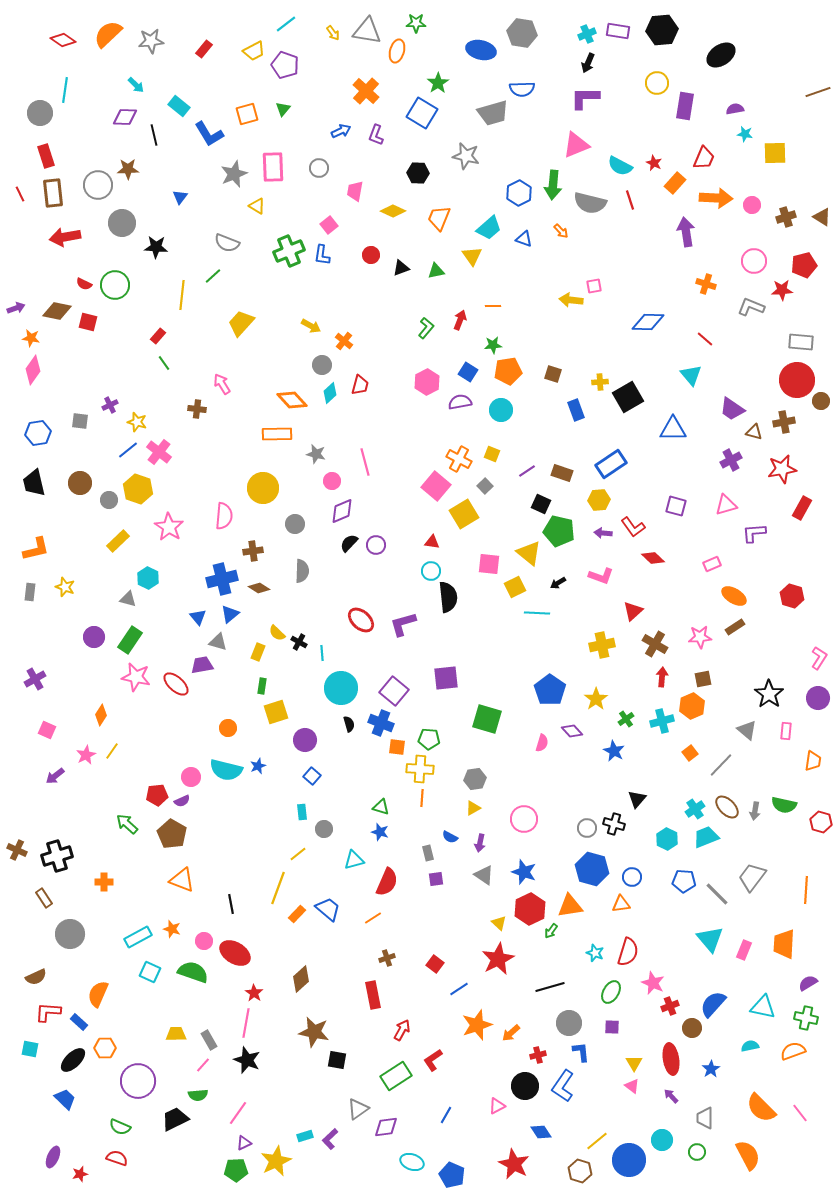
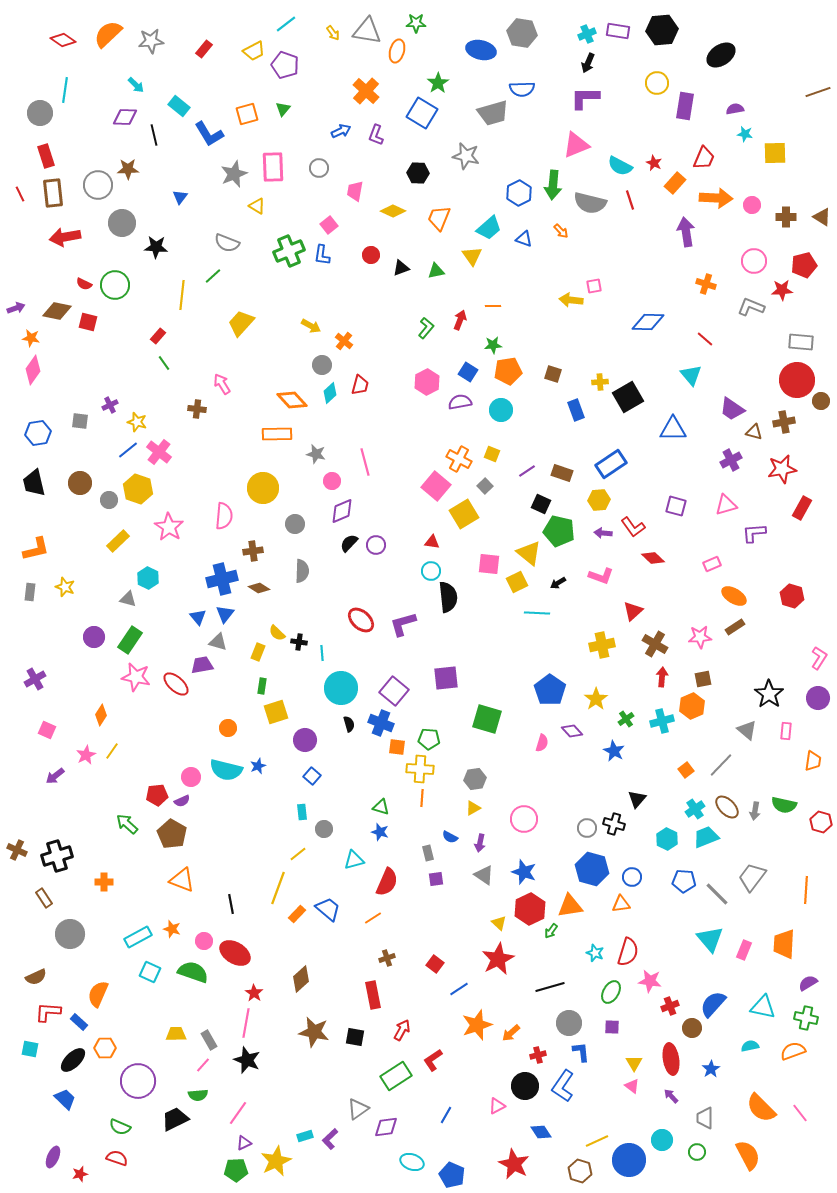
brown cross at (786, 217): rotated 18 degrees clockwise
yellow square at (515, 587): moved 2 px right, 5 px up
blue triangle at (230, 614): moved 5 px left; rotated 12 degrees counterclockwise
black cross at (299, 642): rotated 21 degrees counterclockwise
orange square at (690, 753): moved 4 px left, 17 px down
pink star at (653, 983): moved 3 px left, 2 px up; rotated 15 degrees counterclockwise
black square at (337, 1060): moved 18 px right, 23 px up
yellow line at (597, 1141): rotated 15 degrees clockwise
